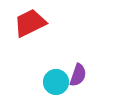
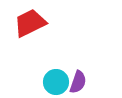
purple semicircle: moved 7 px down
